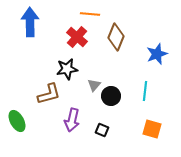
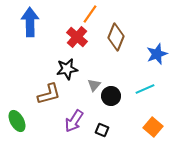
orange line: rotated 60 degrees counterclockwise
cyan line: moved 2 px up; rotated 60 degrees clockwise
purple arrow: moved 2 px right, 1 px down; rotated 20 degrees clockwise
orange square: moved 1 px right, 2 px up; rotated 24 degrees clockwise
